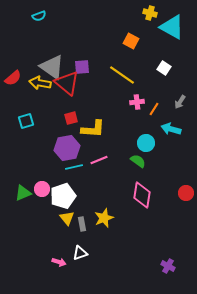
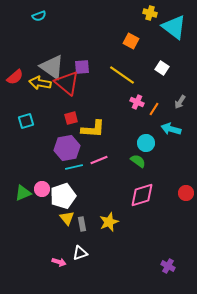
cyan triangle: moved 2 px right; rotated 8 degrees clockwise
white square: moved 2 px left
red semicircle: moved 2 px right, 1 px up
pink cross: rotated 32 degrees clockwise
pink diamond: rotated 64 degrees clockwise
yellow star: moved 5 px right, 4 px down
